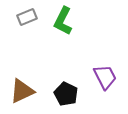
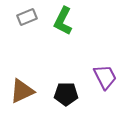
black pentagon: rotated 25 degrees counterclockwise
